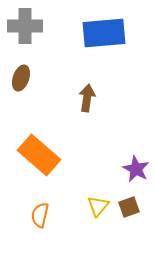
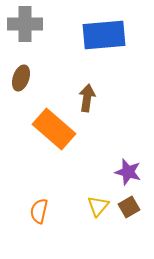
gray cross: moved 2 px up
blue rectangle: moved 2 px down
orange rectangle: moved 15 px right, 26 px up
purple star: moved 8 px left, 3 px down; rotated 12 degrees counterclockwise
brown square: rotated 10 degrees counterclockwise
orange semicircle: moved 1 px left, 4 px up
